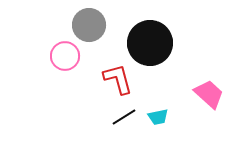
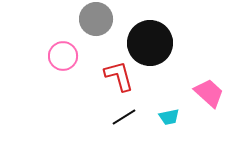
gray circle: moved 7 px right, 6 px up
pink circle: moved 2 px left
red L-shape: moved 1 px right, 3 px up
pink trapezoid: moved 1 px up
cyan trapezoid: moved 11 px right
